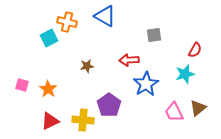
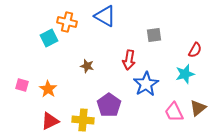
red arrow: rotated 78 degrees counterclockwise
brown star: rotated 24 degrees clockwise
